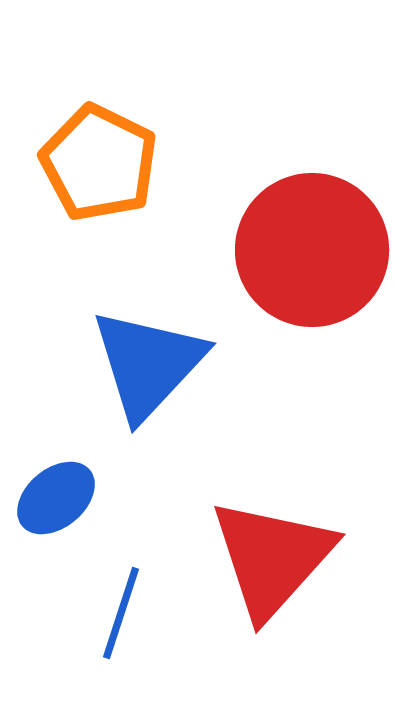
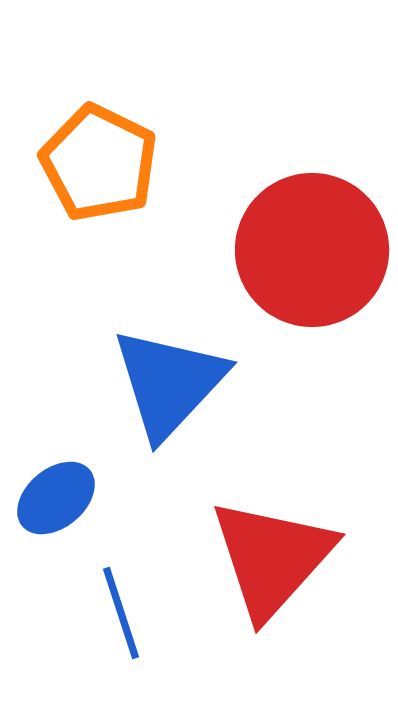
blue triangle: moved 21 px right, 19 px down
blue line: rotated 36 degrees counterclockwise
